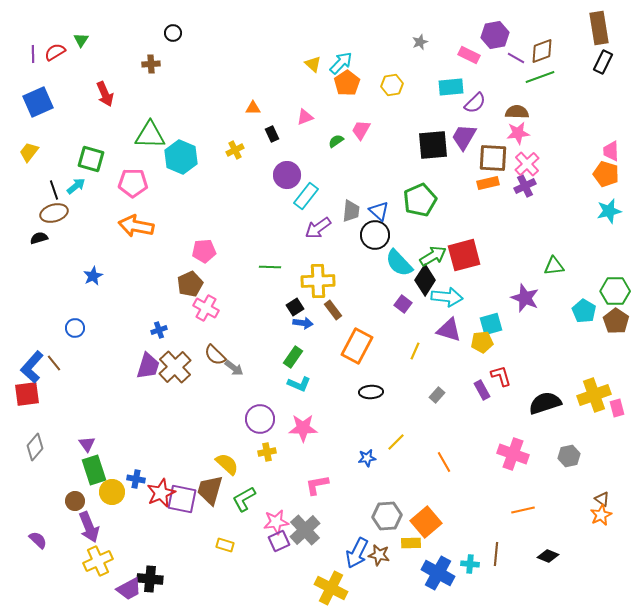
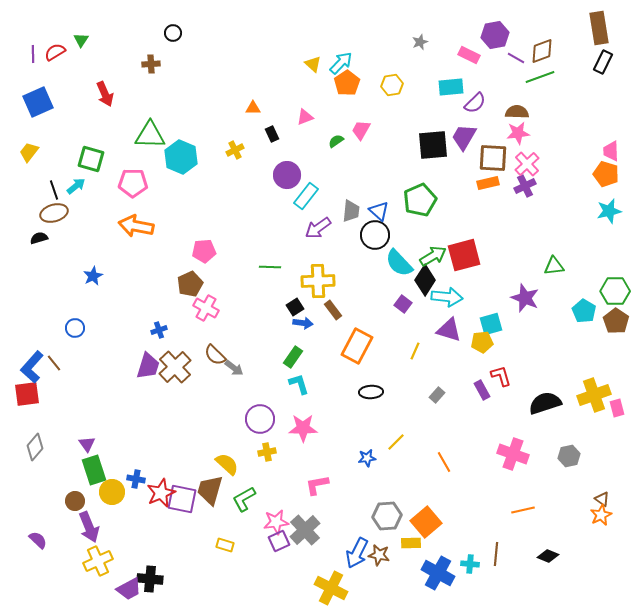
cyan L-shape at (299, 384): rotated 130 degrees counterclockwise
